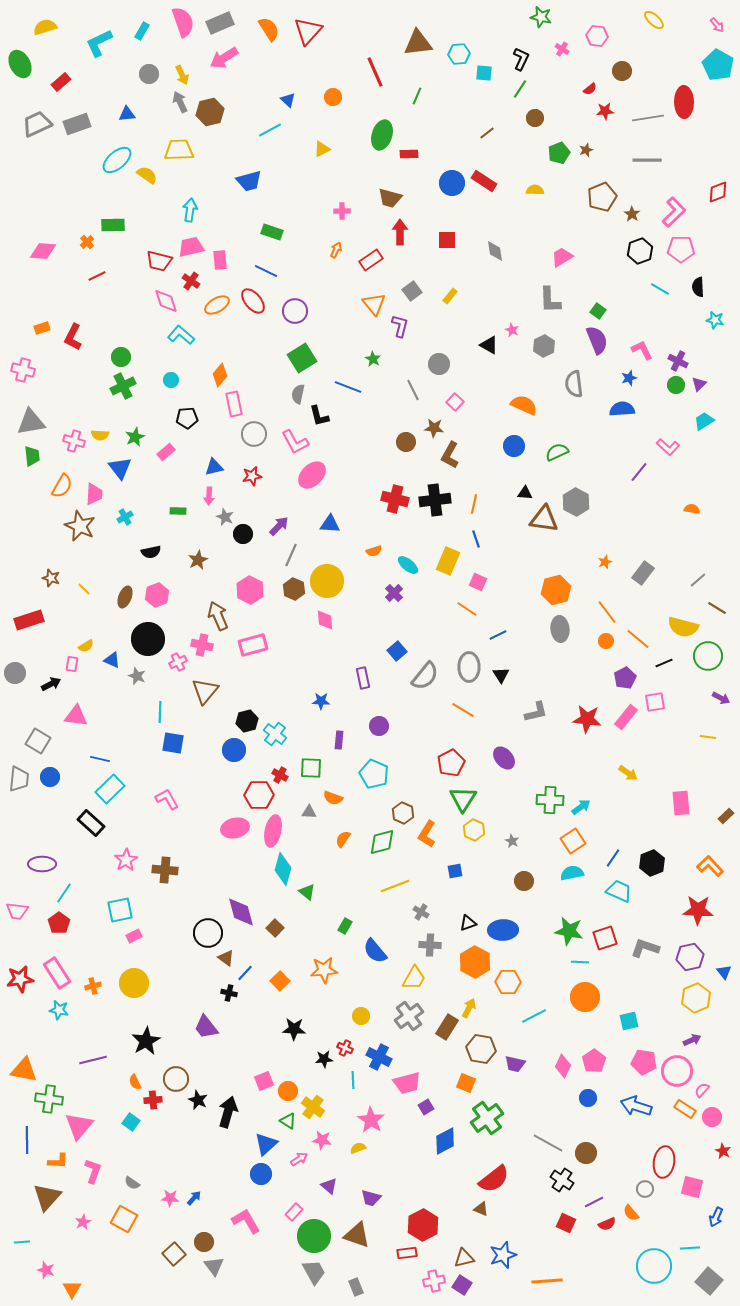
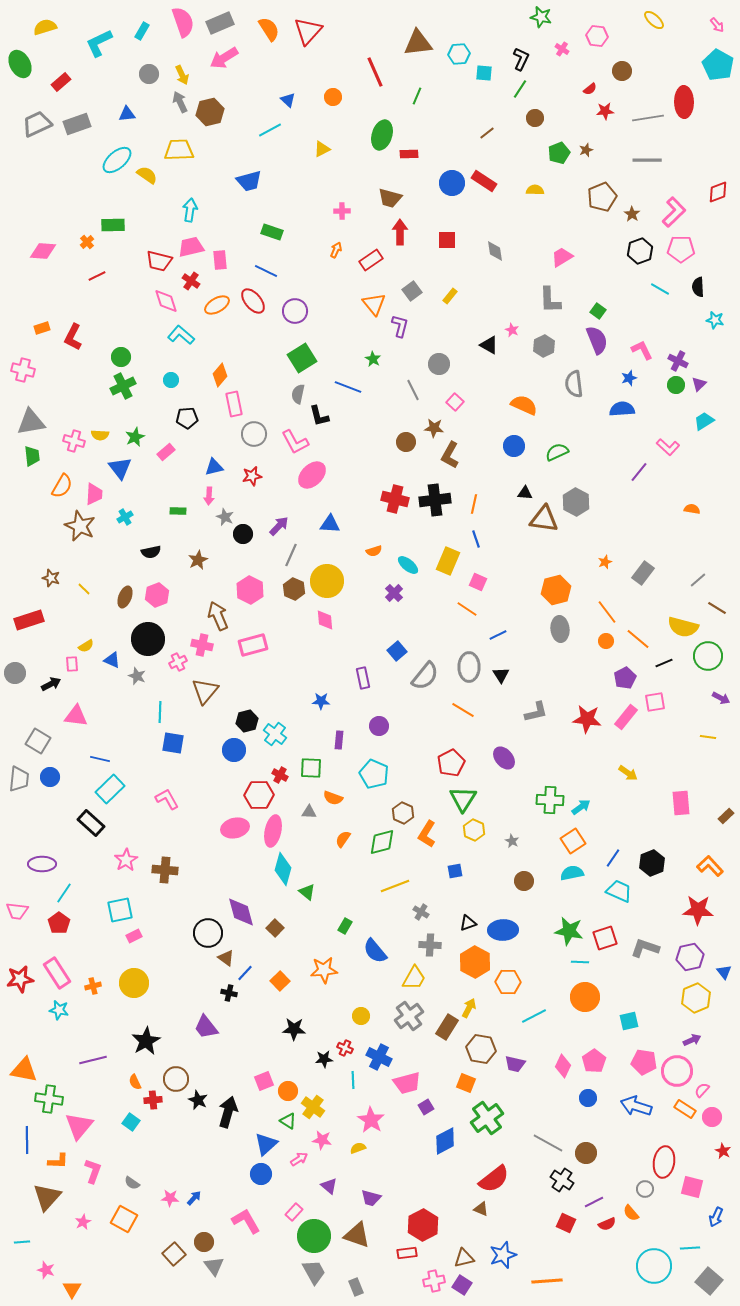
pink rectangle at (72, 664): rotated 14 degrees counterclockwise
